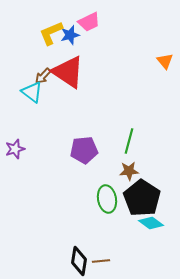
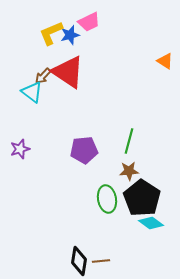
orange triangle: rotated 18 degrees counterclockwise
purple star: moved 5 px right
